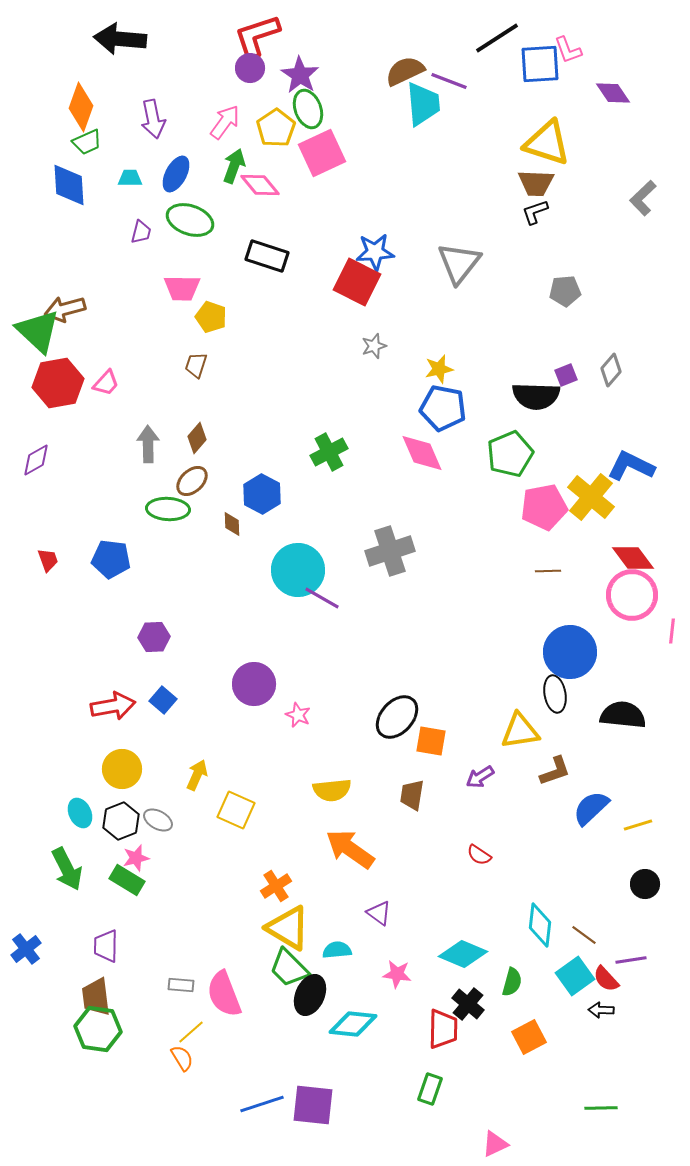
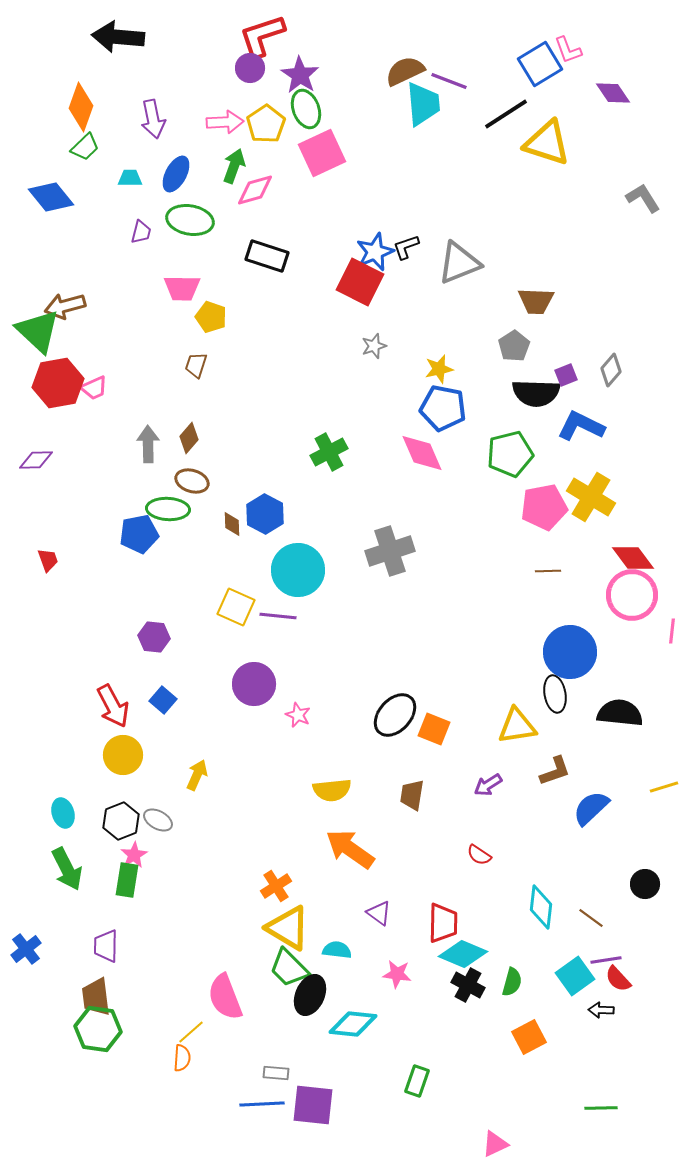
red L-shape at (257, 36): moved 5 px right
black line at (497, 38): moved 9 px right, 76 px down
black arrow at (120, 39): moved 2 px left, 2 px up
blue square at (540, 64): rotated 27 degrees counterclockwise
green ellipse at (308, 109): moved 2 px left
pink arrow at (225, 122): rotated 51 degrees clockwise
yellow pentagon at (276, 128): moved 10 px left, 4 px up
green trapezoid at (87, 142): moved 2 px left, 5 px down; rotated 20 degrees counterclockwise
brown trapezoid at (536, 183): moved 118 px down
blue diamond at (69, 185): moved 18 px left, 12 px down; rotated 36 degrees counterclockwise
pink diamond at (260, 185): moved 5 px left, 5 px down; rotated 66 degrees counterclockwise
gray L-shape at (643, 198): rotated 102 degrees clockwise
black L-shape at (535, 212): moved 129 px left, 35 px down
green ellipse at (190, 220): rotated 9 degrees counterclockwise
blue star at (375, 252): rotated 18 degrees counterclockwise
gray triangle at (459, 263): rotated 30 degrees clockwise
red square at (357, 282): moved 3 px right
gray pentagon at (565, 291): moved 51 px left, 55 px down; rotated 28 degrees counterclockwise
brown arrow at (65, 309): moved 3 px up
pink trapezoid at (106, 383): moved 12 px left, 5 px down; rotated 24 degrees clockwise
black semicircle at (536, 396): moved 3 px up
brown diamond at (197, 438): moved 8 px left
green pentagon at (510, 454): rotated 9 degrees clockwise
purple diamond at (36, 460): rotated 28 degrees clockwise
blue L-shape at (631, 466): moved 50 px left, 40 px up
brown ellipse at (192, 481): rotated 60 degrees clockwise
blue hexagon at (262, 494): moved 3 px right, 20 px down
yellow cross at (591, 497): rotated 9 degrees counterclockwise
blue pentagon at (111, 559): moved 28 px right, 25 px up; rotated 18 degrees counterclockwise
purple line at (322, 598): moved 44 px left, 18 px down; rotated 24 degrees counterclockwise
purple hexagon at (154, 637): rotated 8 degrees clockwise
red arrow at (113, 706): rotated 72 degrees clockwise
black semicircle at (623, 715): moved 3 px left, 2 px up
black ellipse at (397, 717): moved 2 px left, 2 px up
yellow triangle at (520, 731): moved 3 px left, 5 px up
orange square at (431, 741): moved 3 px right, 12 px up; rotated 12 degrees clockwise
yellow circle at (122, 769): moved 1 px right, 14 px up
purple arrow at (480, 777): moved 8 px right, 8 px down
yellow square at (236, 810): moved 203 px up
cyan ellipse at (80, 813): moved 17 px left; rotated 8 degrees clockwise
yellow line at (638, 825): moved 26 px right, 38 px up
pink star at (136, 858): moved 2 px left, 3 px up; rotated 16 degrees counterclockwise
green rectangle at (127, 880): rotated 68 degrees clockwise
cyan diamond at (540, 925): moved 1 px right, 18 px up
brown line at (584, 935): moved 7 px right, 17 px up
cyan semicircle at (337, 950): rotated 12 degrees clockwise
purple line at (631, 960): moved 25 px left
red semicircle at (606, 979): moved 12 px right
gray rectangle at (181, 985): moved 95 px right, 88 px down
pink semicircle at (224, 994): moved 1 px right, 3 px down
black cross at (468, 1004): moved 19 px up; rotated 12 degrees counterclockwise
red trapezoid at (443, 1029): moved 106 px up
orange semicircle at (182, 1058): rotated 36 degrees clockwise
green rectangle at (430, 1089): moved 13 px left, 8 px up
blue line at (262, 1104): rotated 15 degrees clockwise
